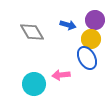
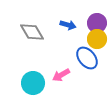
purple circle: moved 2 px right, 3 px down
yellow circle: moved 6 px right
blue ellipse: rotated 10 degrees counterclockwise
pink arrow: rotated 24 degrees counterclockwise
cyan circle: moved 1 px left, 1 px up
